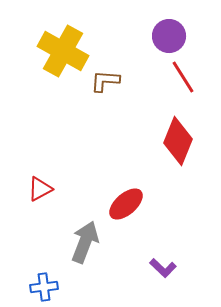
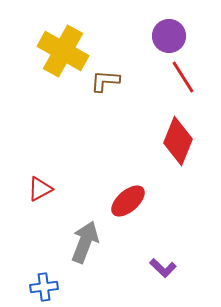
red ellipse: moved 2 px right, 3 px up
